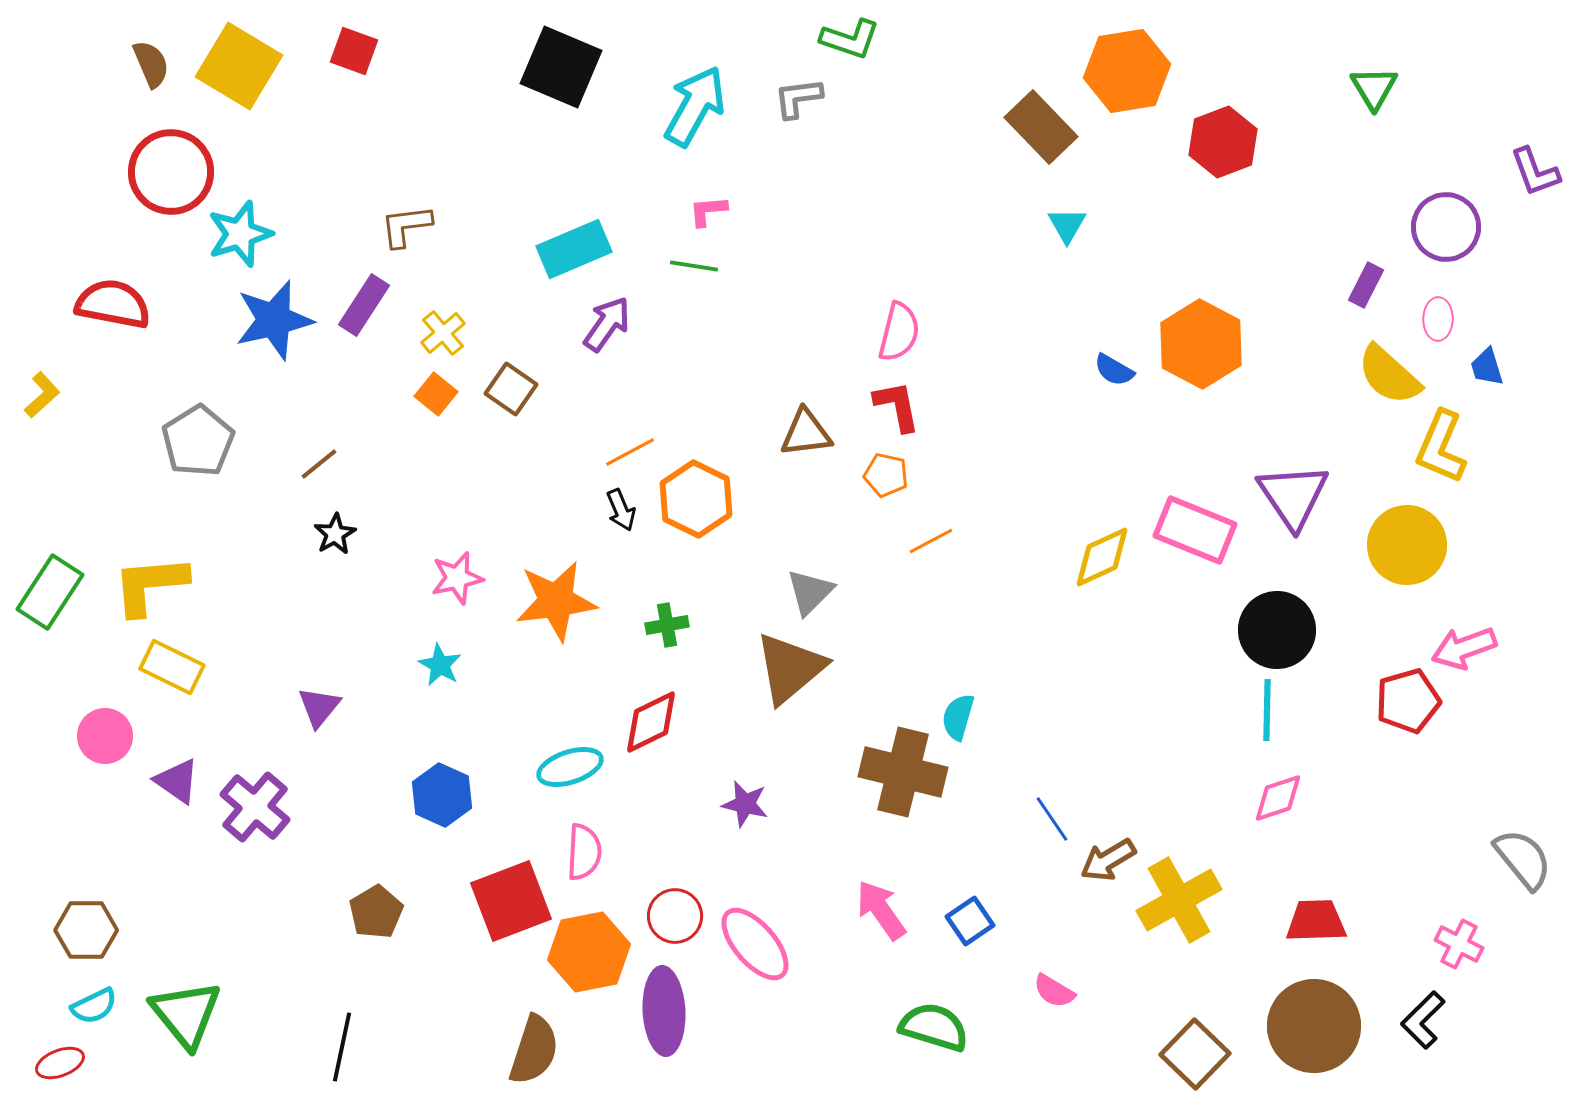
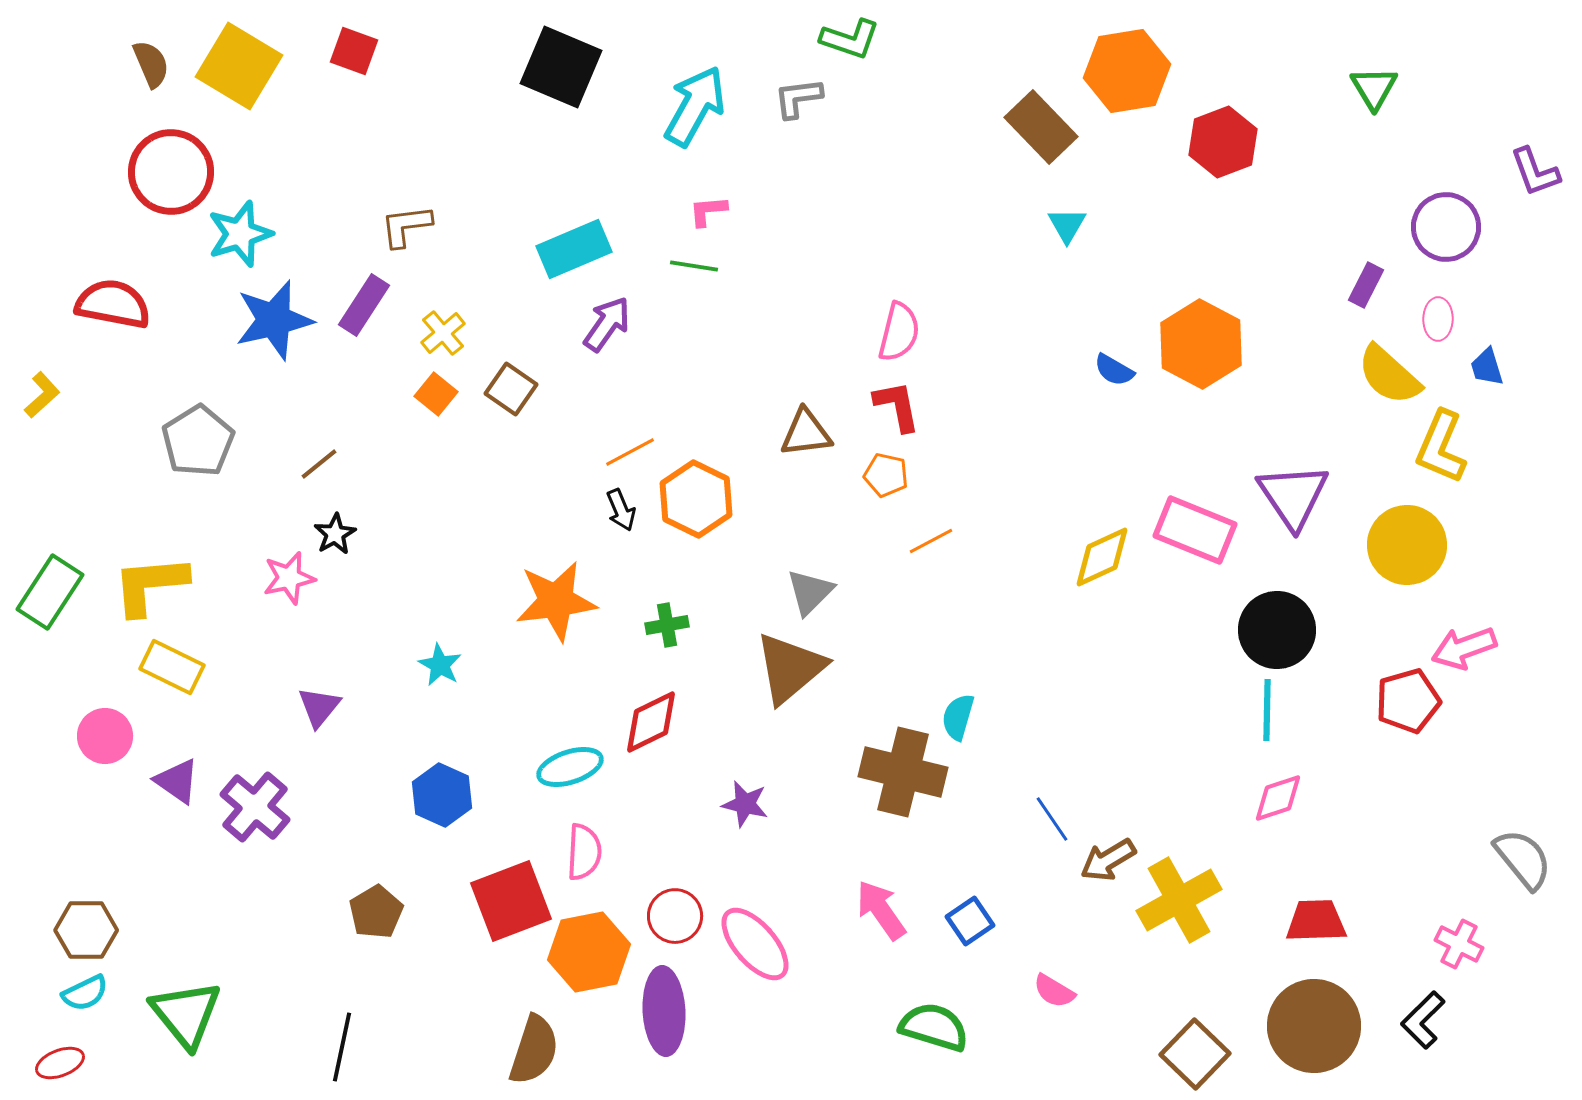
pink star at (457, 578): moved 168 px left
cyan semicircle at (94, 1006): moved 9 px left, 13 px up
